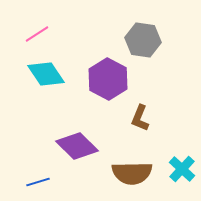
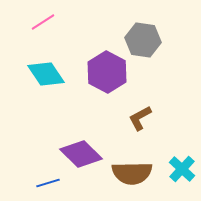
pink line: moved 6 px right, 12 px up
purple hexagon: moved 1 px left, 7 px up
brown L-shape: rotated 40 degrees clockwise
purple diamond: moved 4 px right, 8 px down
blue line: moved 10 px right, 1 px down
